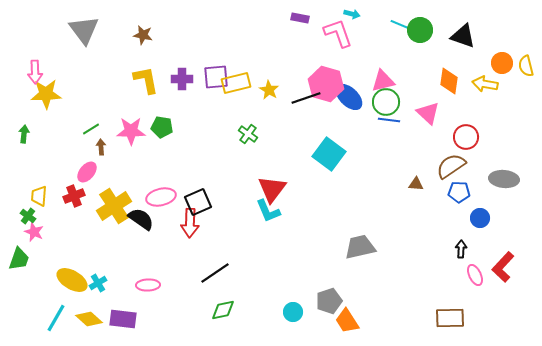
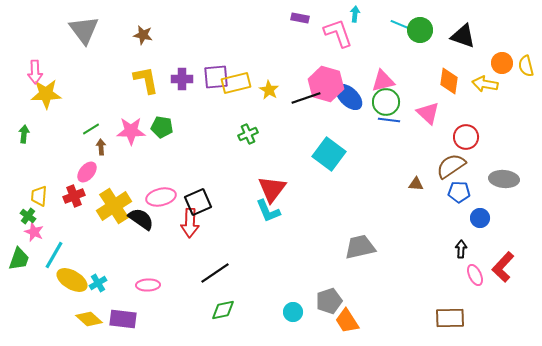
cyan arrow at (352, 14): moved 3 px right; rotated 98 degrees counterclockwise
green cross at (248, 134): rotated 30 degrees clockwise
cyan line at (56, 318): moved 2 px left, 63 px up
